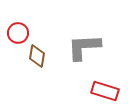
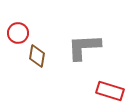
red rectangle: moved 5 px right
